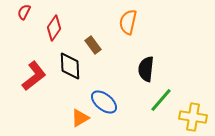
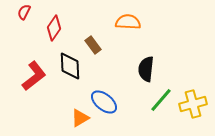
orange semicircle: rotated 80 degrees clockwise
yellow cross: moved 13 px up; rotated 24 degrees counterclockwise
